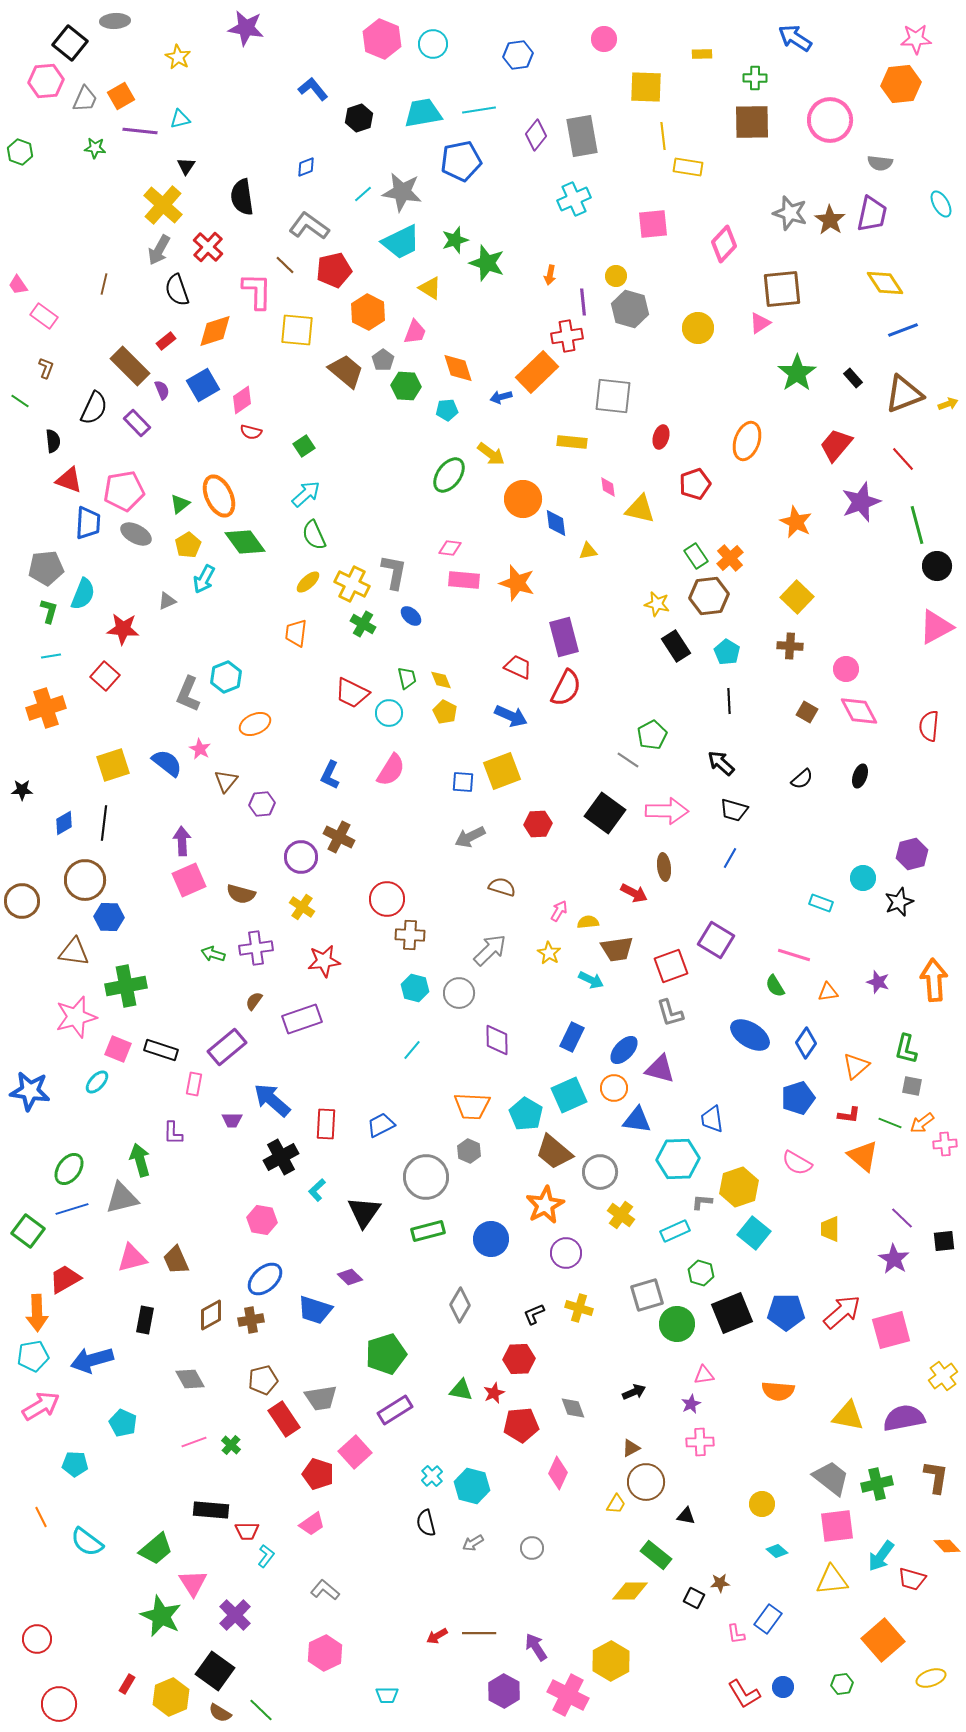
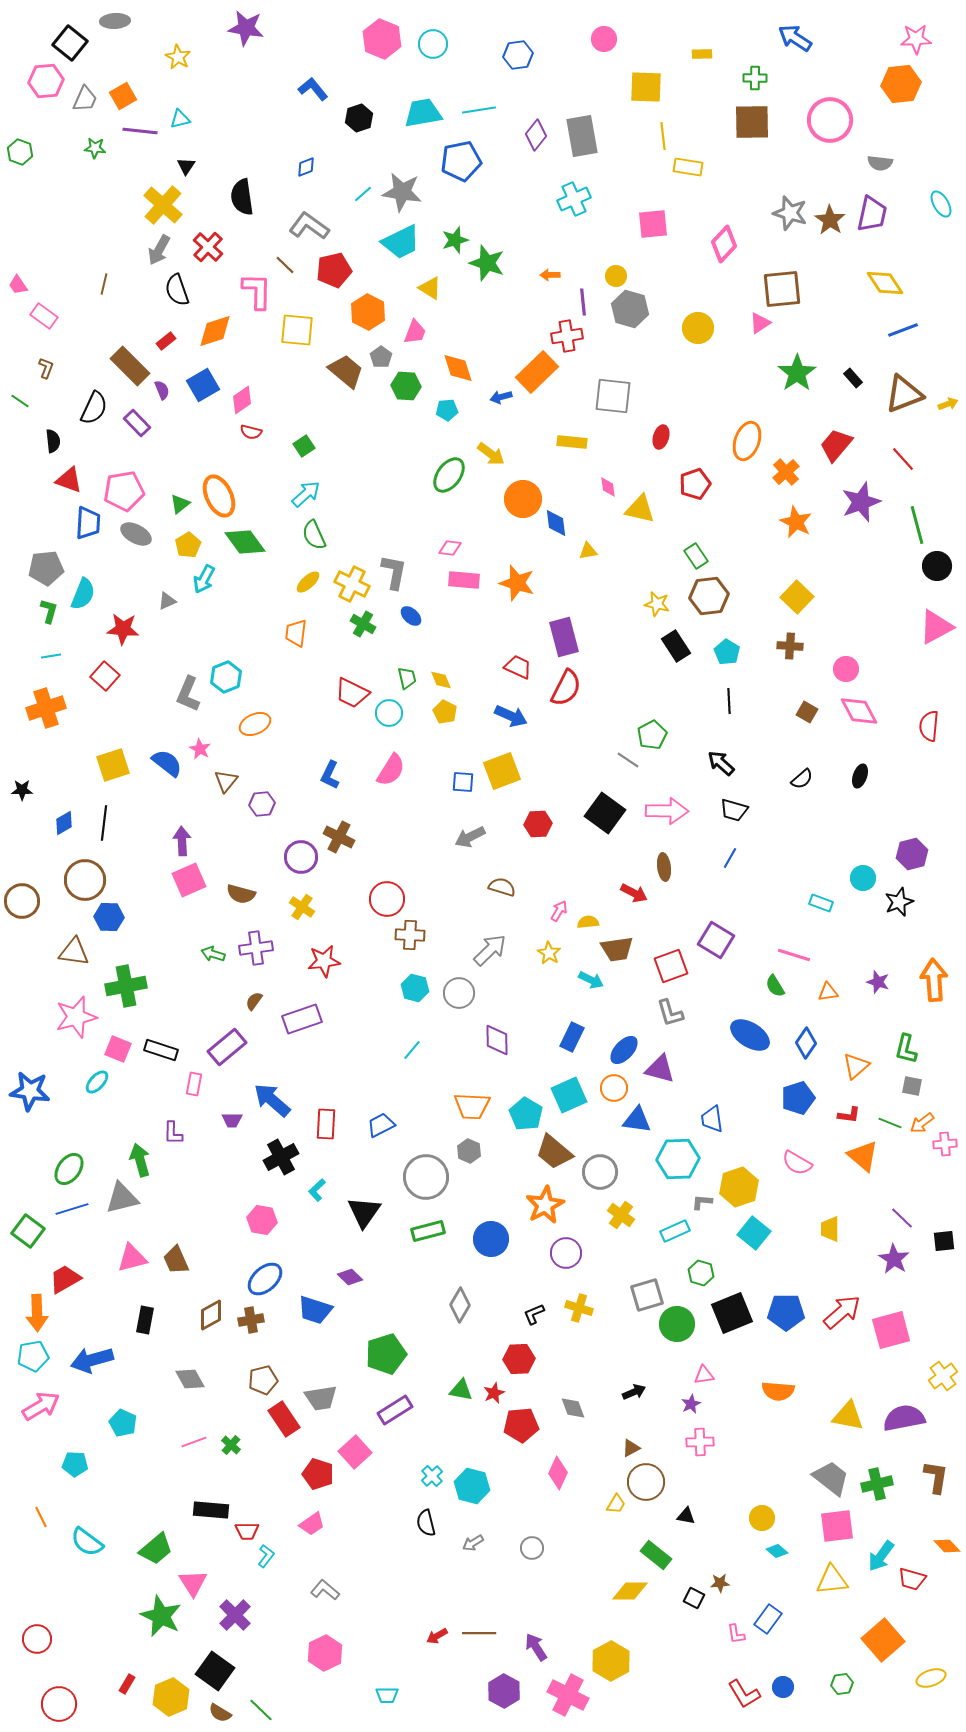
orange square at (121, 96): moved 2 px right
orange arrow at (550, 275): rotated 78 degrees clockwise
gray pentagon at (383, 360): moved 2 px left, 3 px up
orange cross at (730, 558): moved 56 px right, 86 px up
yellow circle at (762, 1504): moved 14 px down
